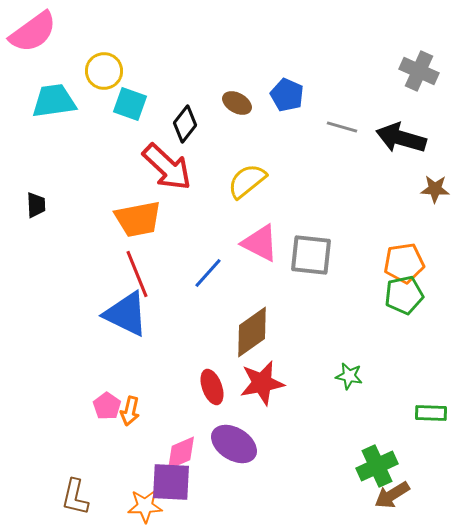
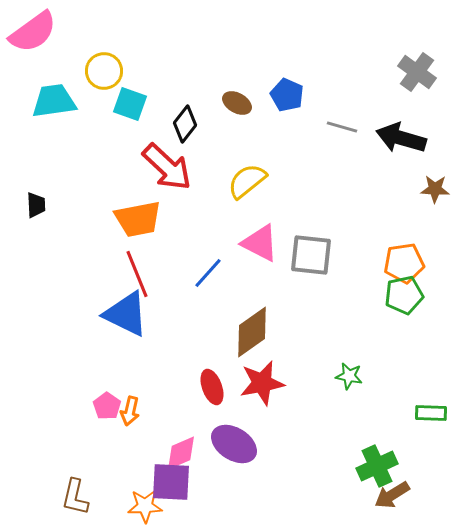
gray cross: moved 2 px left, 1 px down; rotated 12 degrees clockwise
